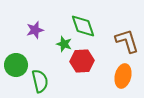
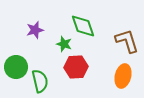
red hexagon: moved 6 px left, 6 px down
green circle: moved 2 px down
